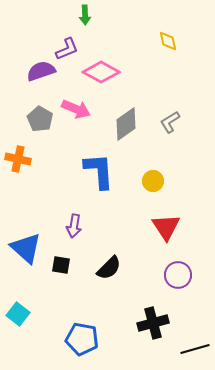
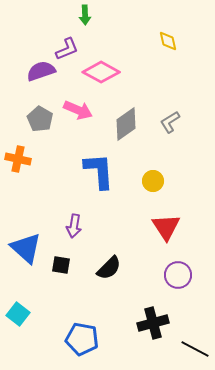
pink arrow: moved 2 px right, 1 px down
black line: rotated 44 degrees clockwise
